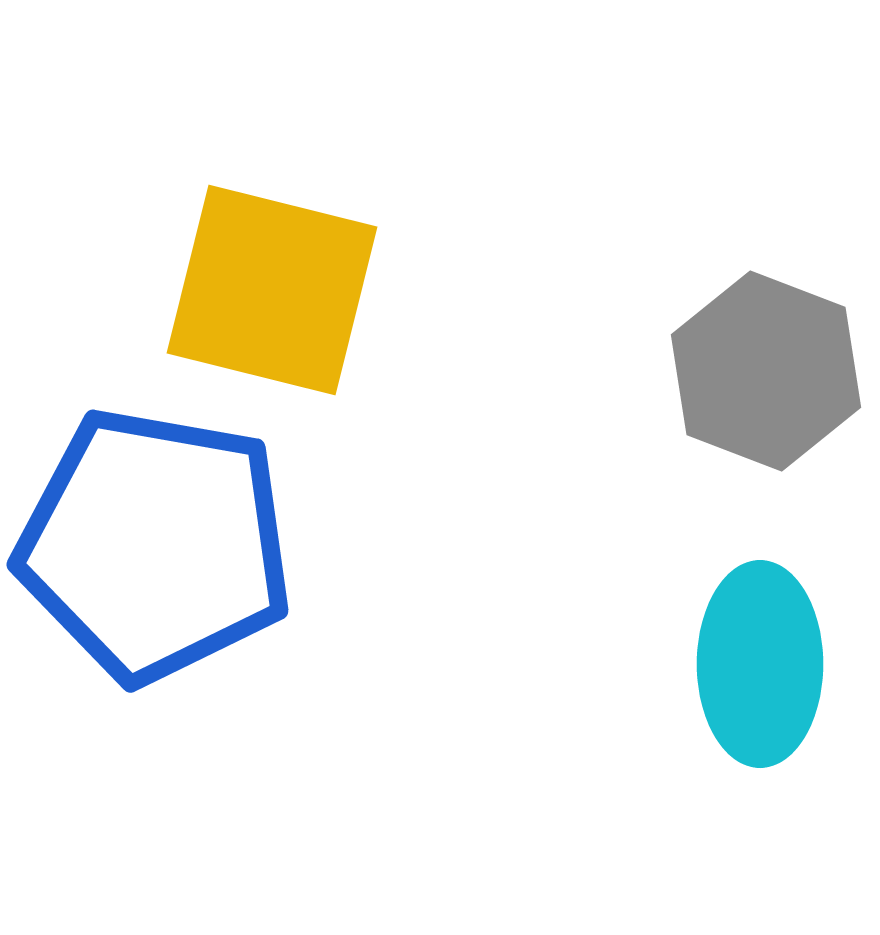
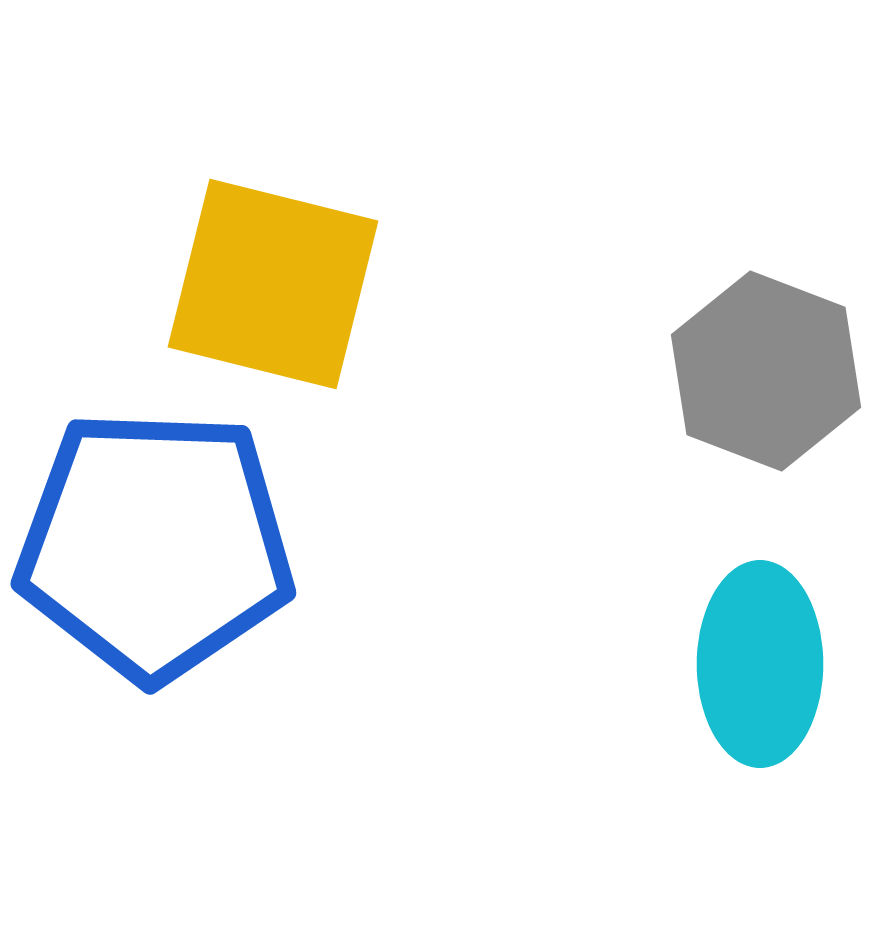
yellow square: moved 1 px right, 6 px up
blue pentagon: rotated 8 degrees counterclockwise
